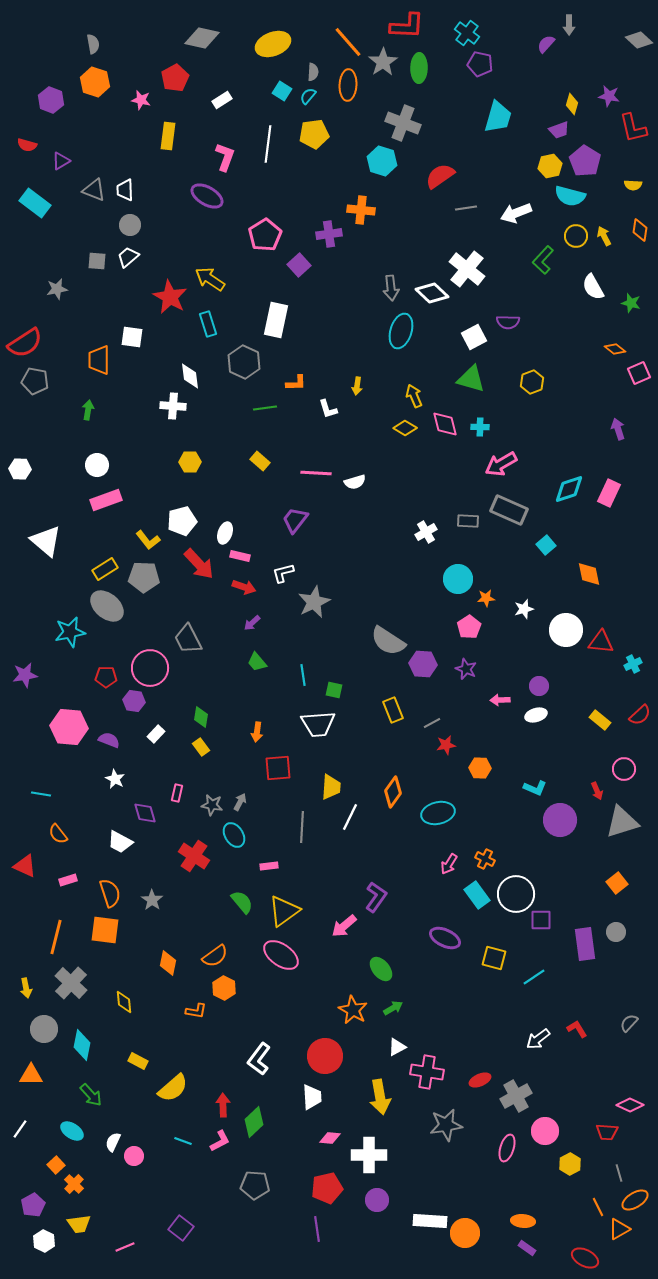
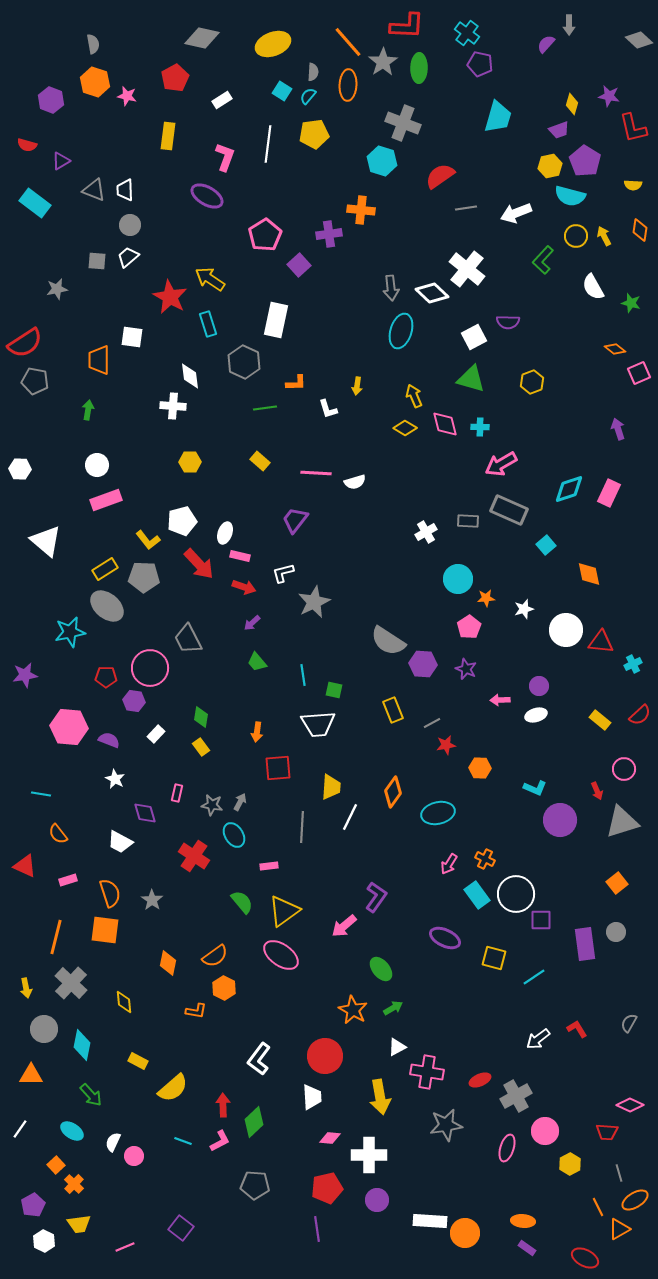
pink star at (141, 100): moved 14 px left, 4 px up
gray semicircle at (629, 1023): rotated 12 degrees counterclockwise
